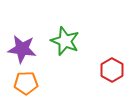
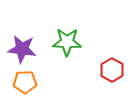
green star: moved 2 px right, 1 px down; rotated 20 degrees counterclockwise
orange pentagon: moved 1 px left, 1 px up
